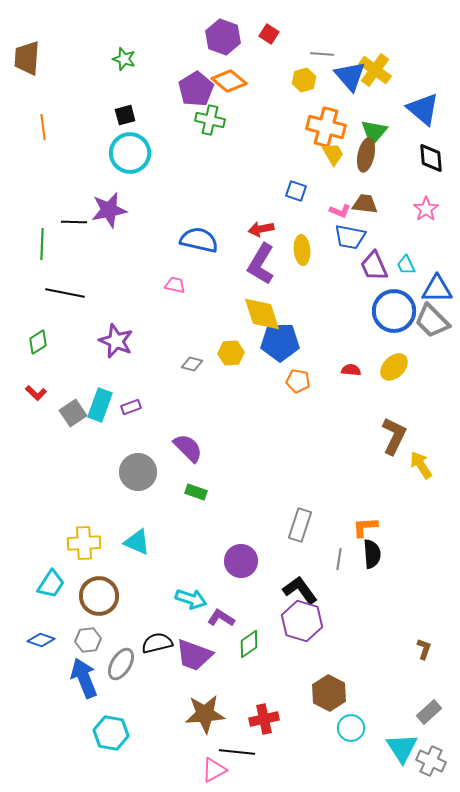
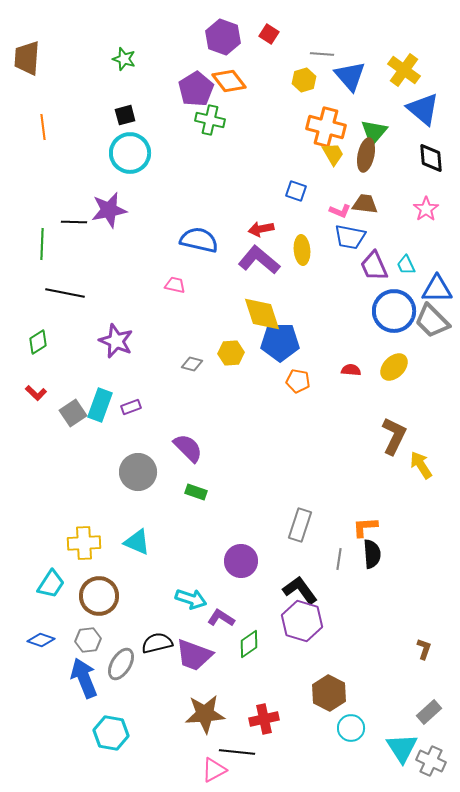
yellow cross at (375, 70): moved 29 px right
orange diamond at (229, 81): rotated 12 degrees clockwise
purple L-shape at (261, 264): moved 2 px left, 4 px up; rotated 99 degrees clockwise
